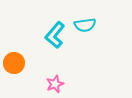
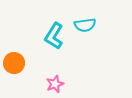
cyan L-shape: moved 1 px left, 1 px down; rotated 8 degrees counterclockwise
